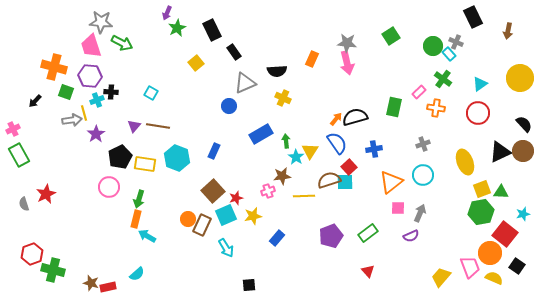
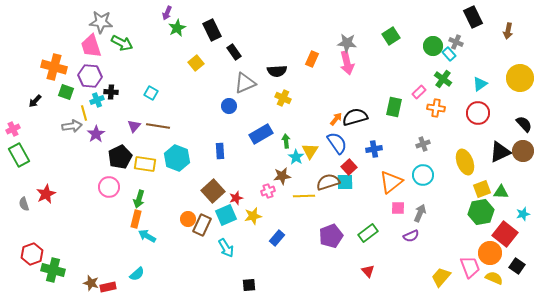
gray arrow at (72, 120): moved 6 px down
blue rectangle at (214, 151): moved 6 px right; rotated 28 degrees counterclockwise
brown semicircle at (329, 180): moved 1 px left, 2 px down
